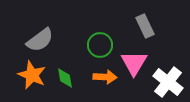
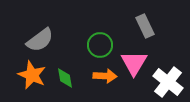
orange arrow: moved 1 px up
